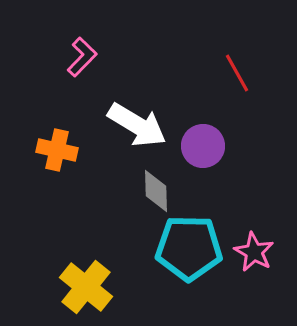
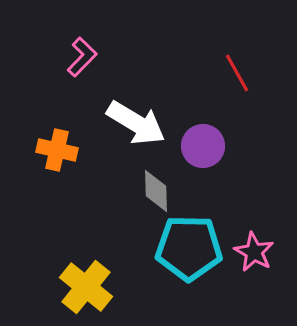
white arrow: moved 1 px left, 2 px up
